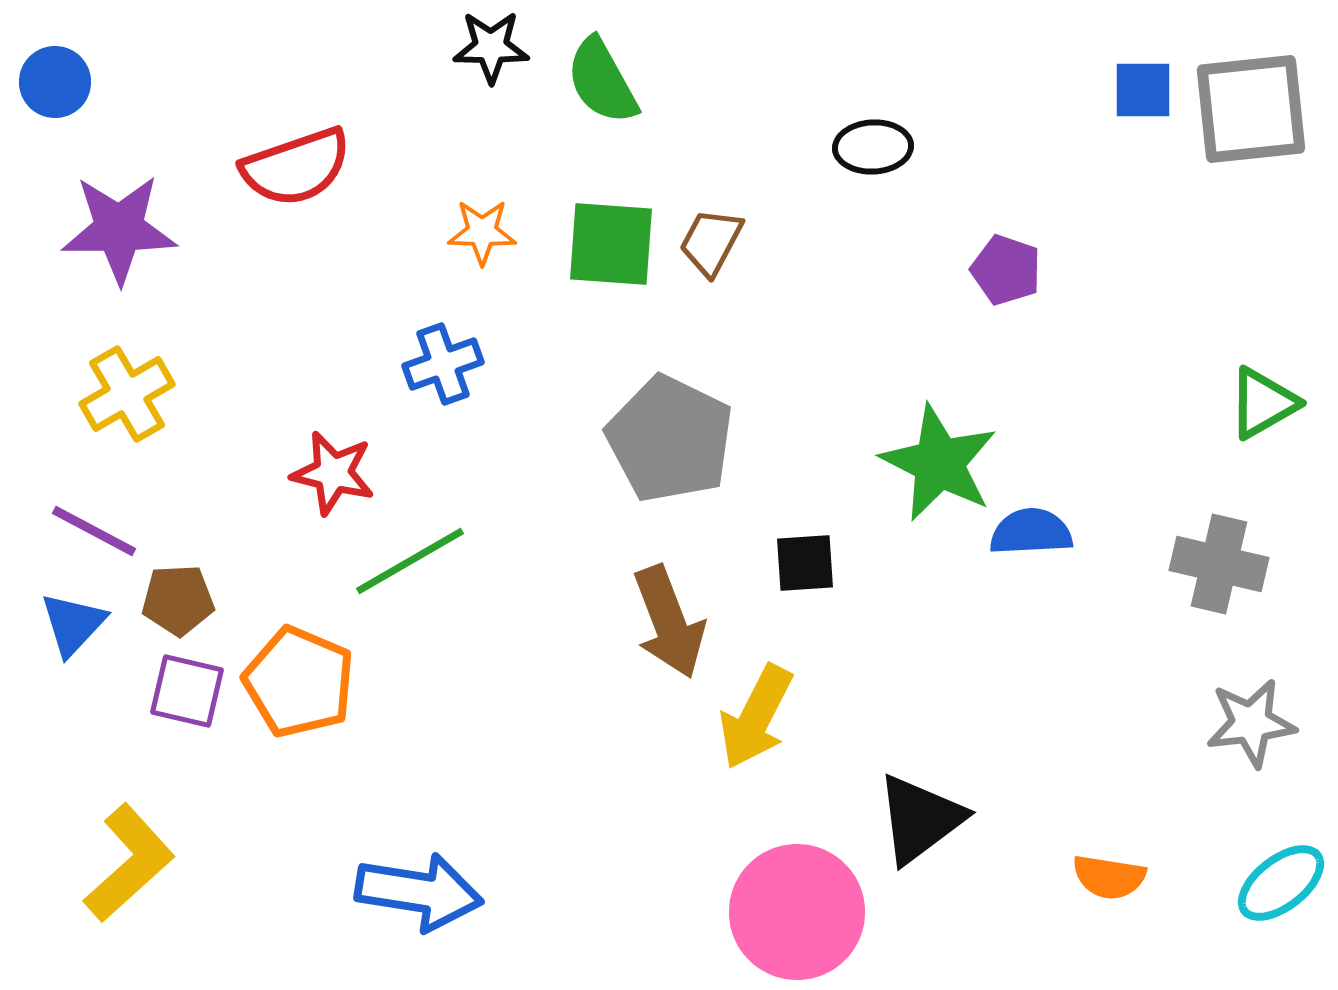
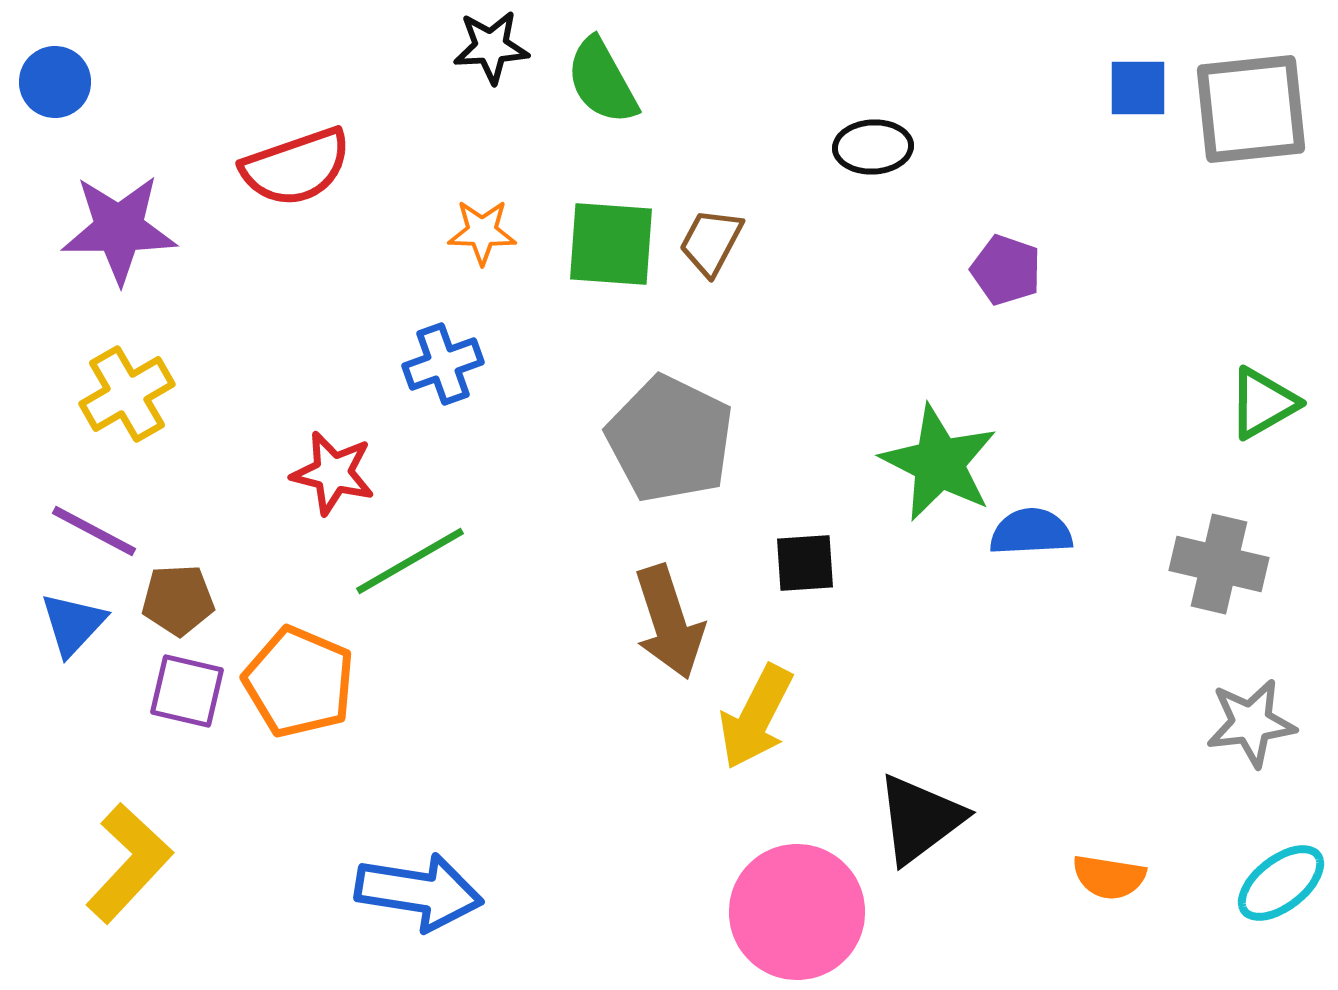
black star: rotated 4 degrees counterclockwise
blue square: moved 5 px left, 2 px up
brown arrow: rotated 3 degrees clockwise
yellow L-shape: rotated 5 degrees counterclockwise
